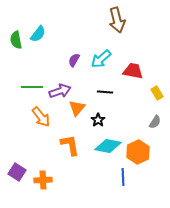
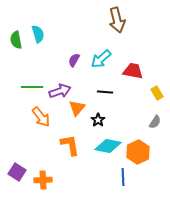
cyan semicircle: rotated 54 degrees counterclockwise
